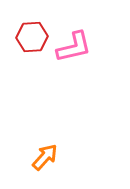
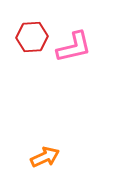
orange arrow: rotated 24 degrees clockwise
